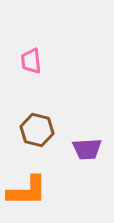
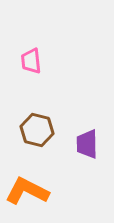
purple trapezoid: moved 5 px up; rotated 92 degrees clockwise
orange L-shape: rotated 153 degrees counterclockwise
